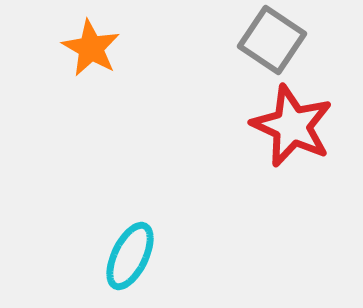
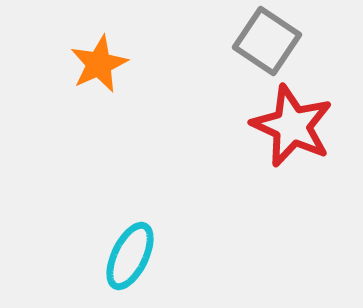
gray square: moved 5 px left, 1 px down
orange star: moved 8 px right, 16 px down; rotated 18 degrees clockwise
